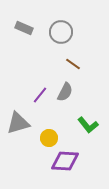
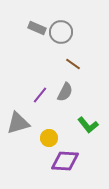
gray rectangle: moved 13 px right
